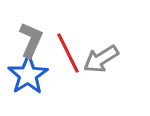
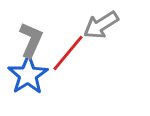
red line: rotated 66 degrees clockwise
gray arrow: moved 34 px up
